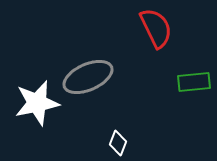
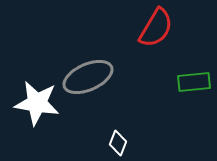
red semicircle: rotated 57 degrees clockwise
white star: rotated 21 degrees clockwise
